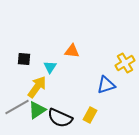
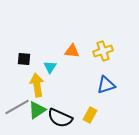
yellow cross: moved 22 px left, 12 px up; rotated 12 degrees clockwise
yellow arrow: moved 2 px up; rotated 45 degrees counterclockwise
